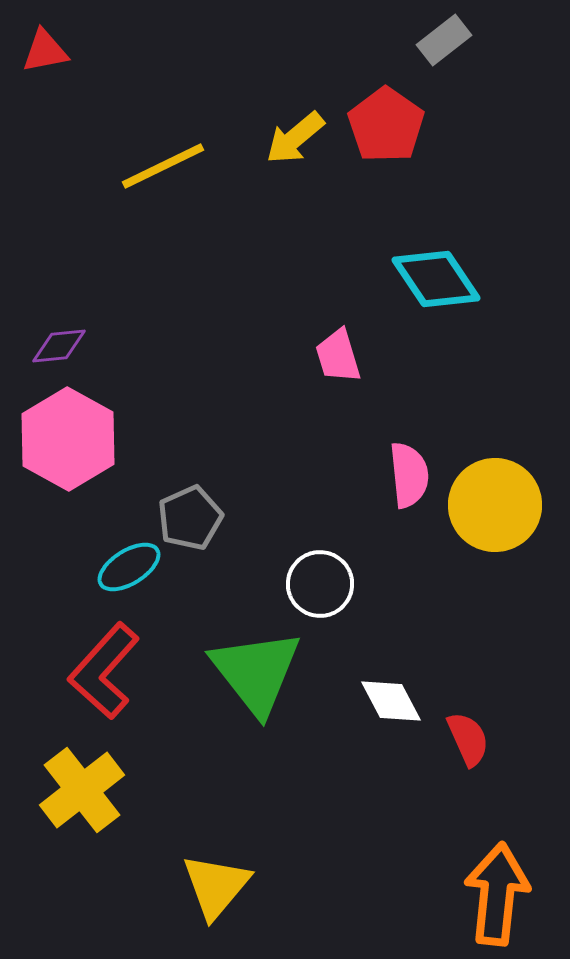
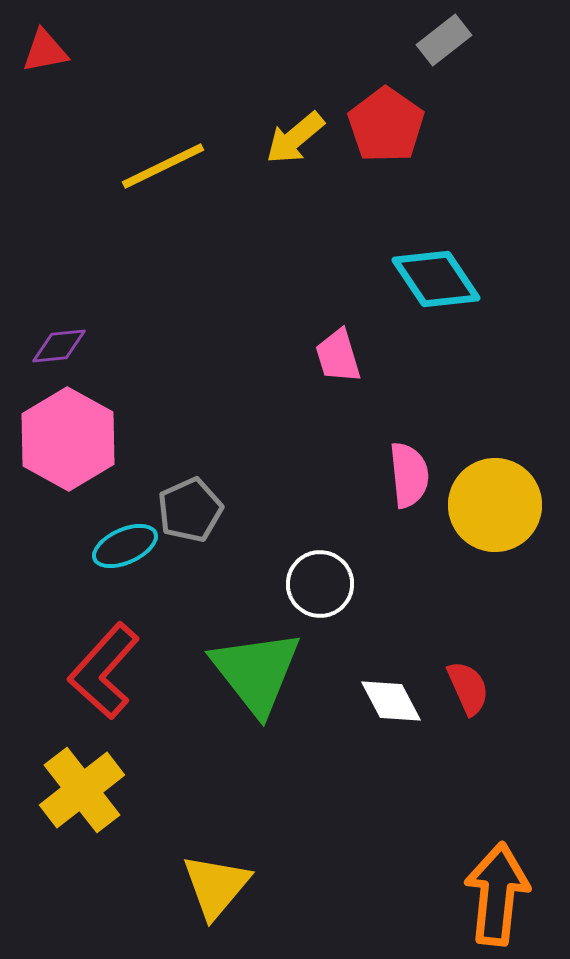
gray pentagon: moved 8 px up
cyan ellipse: moved 4 px left, 21 px up; rotated 8 degrees clockwise
red semicircle: moved 51 px up
